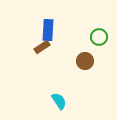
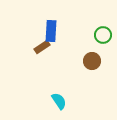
blue rectangle: moved 3 px right, 1 px down
green circle: moved 4 px right, 2 px up
brown circle: moved 7 px right
